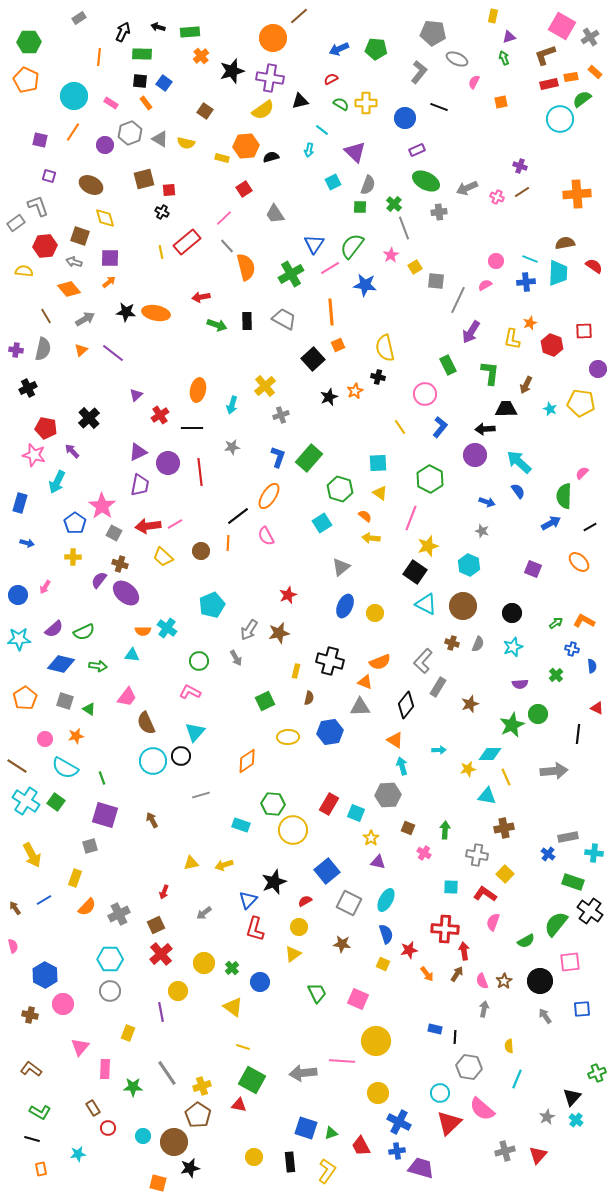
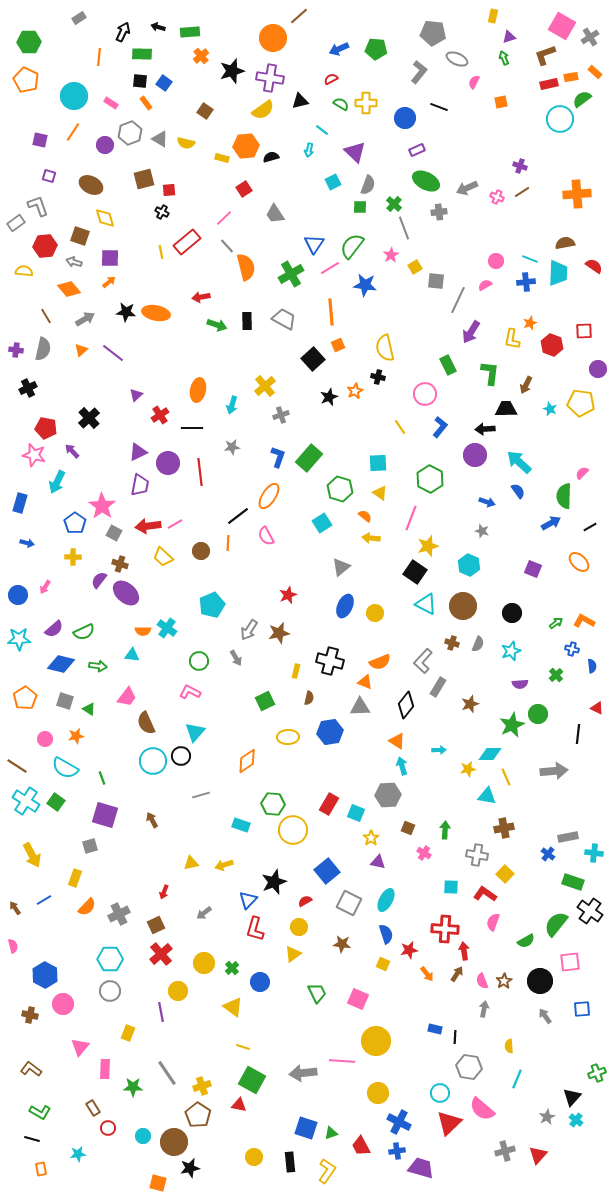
cyan star at (513, 647): moved 2 px left, 4 px down
orange triangle at (395, 740): moved 2 px right, 1 px down
